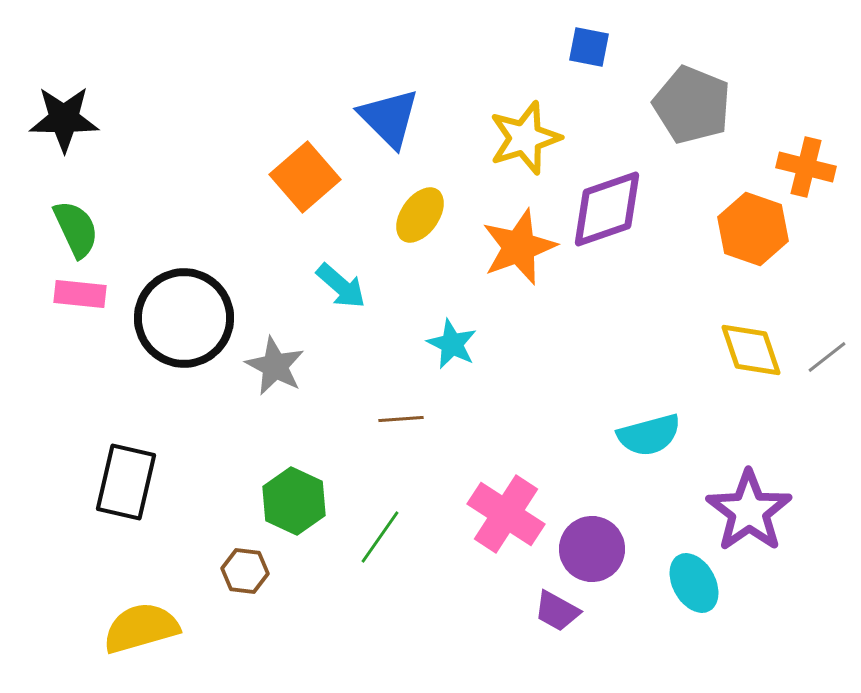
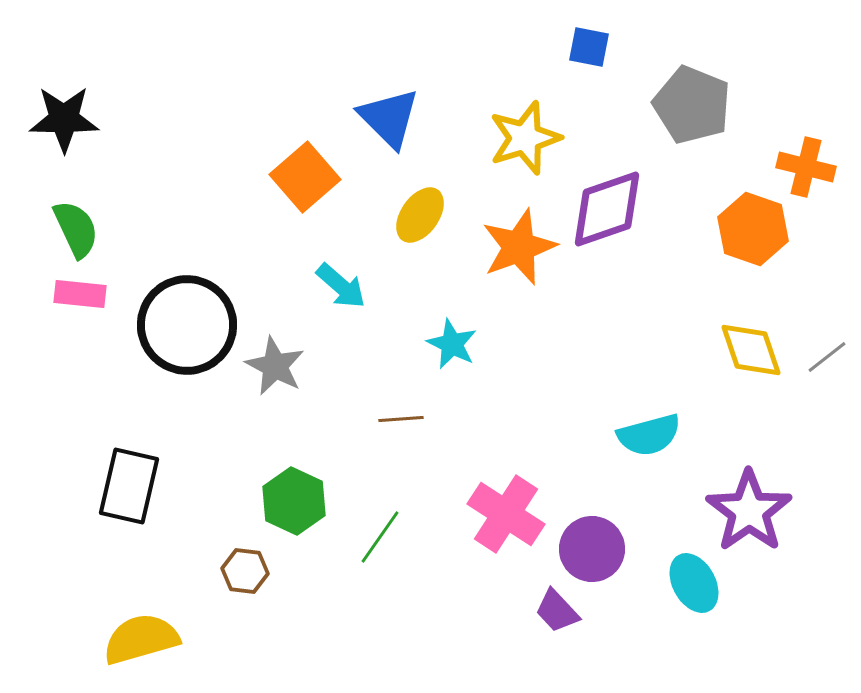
black circle: moved 3 px right, 7 px down
black rectangle: moved 3 px right, 4 px down
purple trapezoid: rotated 18 degrees clockwise
yellow semicircle: moved 11 px down
